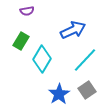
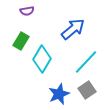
blue arrow: moved 1 px up; rotated 15 degrees counterclockwise
cyan line: moved 1 px right, 2 px down
blue star: rotated 10 degrees clockwise
